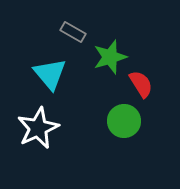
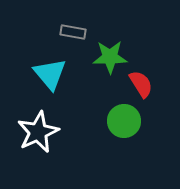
gray rectangle: rotated 20 degrees counterclockwise
green star: rotated 16 degrees clockwise
white star: moved 4 px down
